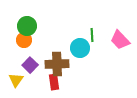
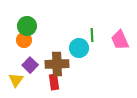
pink trapezoid: rotated 20 degrees clockwise
cyan circle: moved 1 px left
